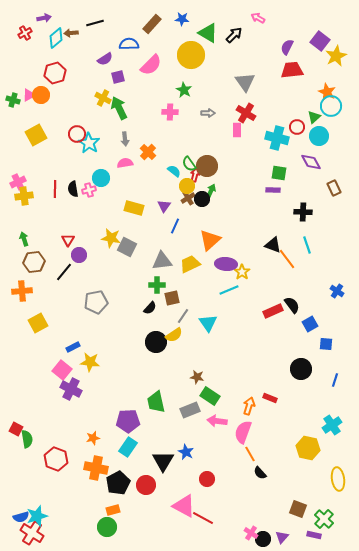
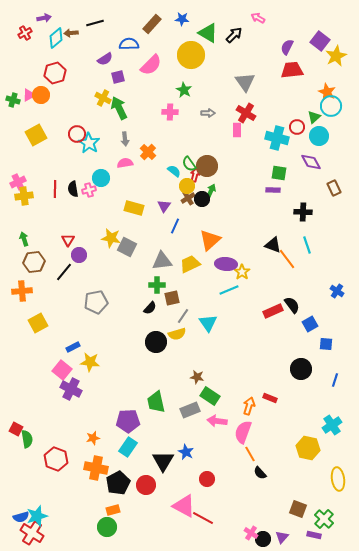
yellow semicircle at (174, 335): moved 3 px right, 1 px up; rotated 18 degrees clockwise
